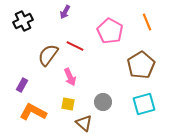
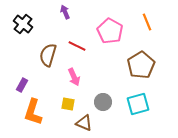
purple arrow: rotated 128 degrees clockwise
black cross: moved 3 px down; rotated 24 degrees counterclockwise
red line: moved 2 px right
brown semicircle: rotated 20 degrees counterclockwise
pink arrow: moved 4 px right
cyan square: moved 6 px left
orange L-shape: rotated 100 degrees counterclockwise
brown triangle: rotated 18 degrees counterclockwise
